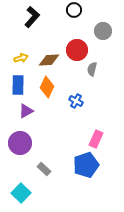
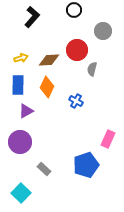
pink rectangle: moved 12 px right
purple circle: moved 1 px up
